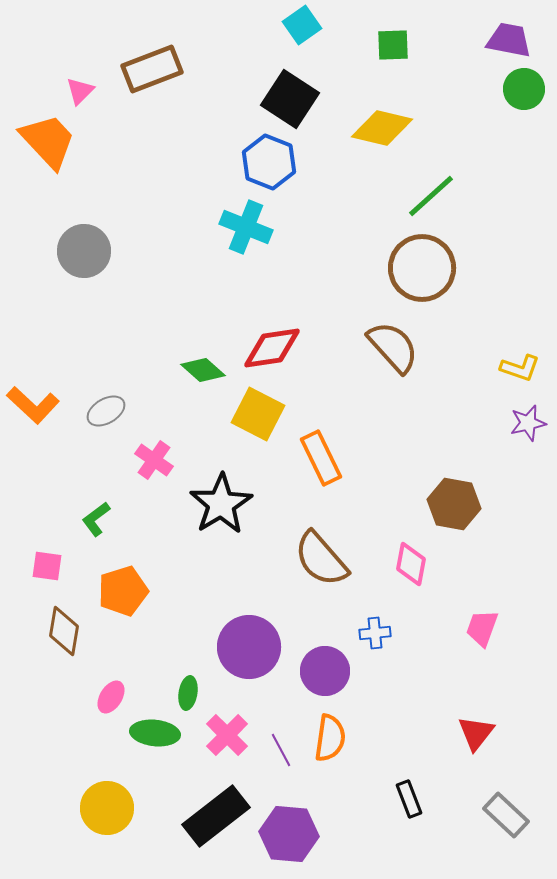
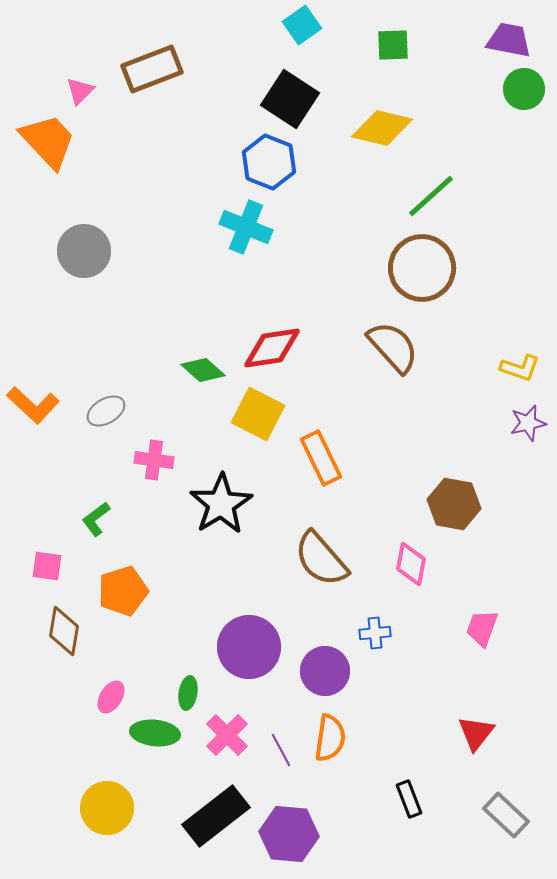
pink cross at (154, 460): rotated 27 degrees counterclockwise
